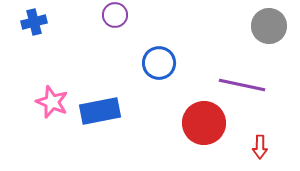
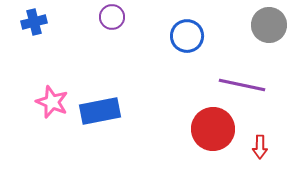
purple circle: moved 3 px left, 2 px down
gray circle: moved 1 px up
blue circle: moved 28 px right, 27 px up
red circle: moved 9 px right, 6 px down
